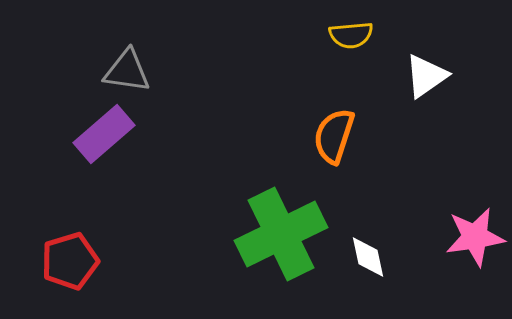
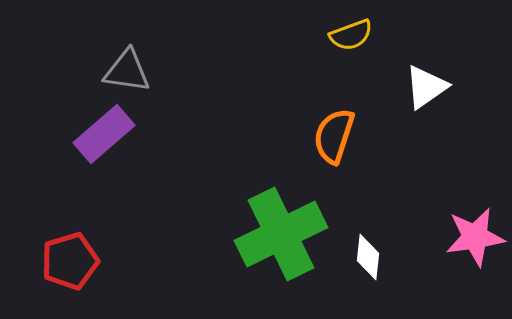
yellow semicircle: rotated 15 degrees counterclockwise
white triangle: moved 11 px down
white diamond: rotated 18 degrees clockwise
